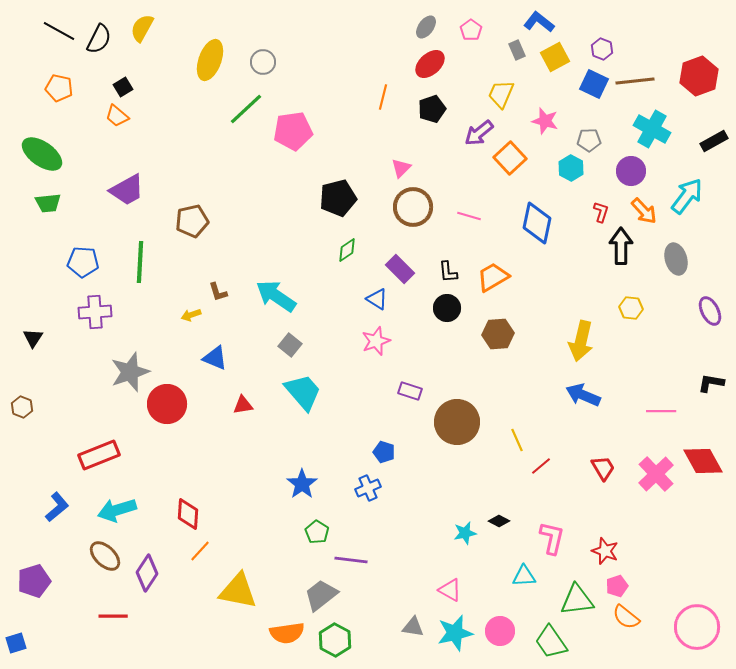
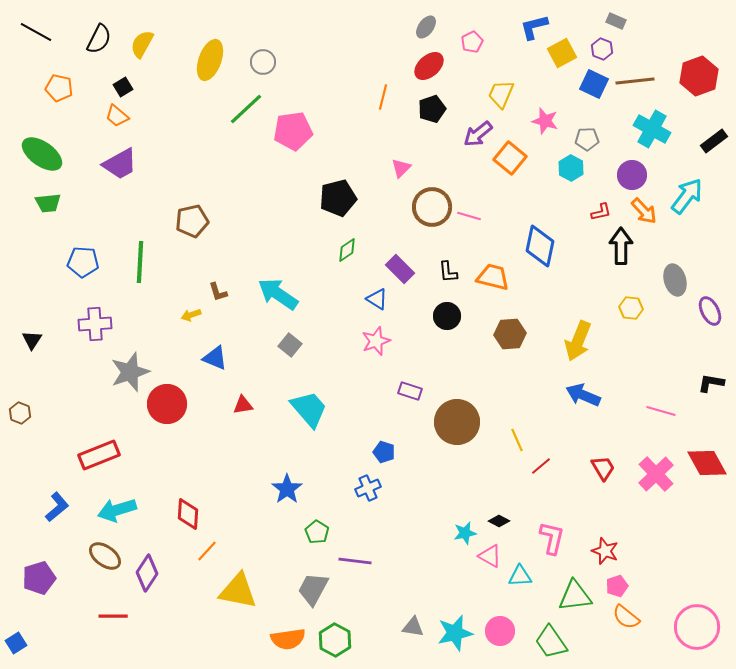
blue L-shape at (539, 22): moved 5 px left, 5 px down; rotated 52 degrees counterclockwise
yellow semicircle at (142, 28): moved 16 px down
pink pentagon at (471, 30): moved 1 px right, 12 px down; rotated 10 degrees clockwise
black line at (59, 31): moved 23 px left, 1 px down
gray rectangle at (517, 50): moved 99 px right, 29 px up; rotated 42 degrees counterclockwise
yellow square at (555, 57): moved 7 px right, 4 px up
red ellipse at (430, 64): moved 1 px left, 2 px down
purple arrow at (479, 133): moved 1 px left, 1 px down
gray pentagon at (589, 140): moved 2 px left, 1 px up
black rectangle at (714, 141): rotated 8 degrees counterclockwise
orange square at (510, 158): rotated 8 degrees counterclockwise
purple circle at (631, 171): moved 1 px right, 4 px down
purple trapezoid at (127, 190): moved 7 px left, 26 px up
brown circle at (413, 207): moved 19 px right
red L-shape at (601, 212): rotated 60 degrees clockwise
blue diamond at (537, 223): moved 3 px right, 23 px down
gray ellipse at (676, 259): moved 1 px left, 21 px down
orange trapezoid at (493, 277): rotated 44 degrees clockwise
cyan arrow at (276, 296): moved 2 px right, 2 px up
black circle at (447, 308): moved 8 px down
purple cross at (95, 312): moved 12 px down
brown hexagon at (498, 334): moved 12 px right
black triangle at (33, 338): moved 1 px left, 2 px down
yellow arrow at (581, 341): moved 3 px left; rotated 9 degrees clockwise
cyan trapezoid at (303, 392): moved 6 px right, 17 px down
brown hexagon at (22, 407): moved 2 px left, 6 px down
pink line at (661, 411): rotated 16 degrees clockwise
red diamond at (703, 461): moved 4 px right, 2 px down
blue star at (302, 484): moved 15 px left, 5 px down
orange line at (200, 551): moved 7 px right
brown ellipse at (105, 556): rotated 8 degrees counterclockwise
purple line at (351, 560): moved 4 px right, 1 px down
cyan triangle at (524, 576): moved 4 px left
purple pentagon at (34, 581): moved 5 px right, 3 px up
pink triangle at (450, 590): moved 40 px right, 34 px up
gray trapezoid at (321, 595): moved 8 px left, 6 px up; rotated 24 degrees counterclockwise
green triangle at (577, 600): moved 2 px left, 4 px up
orange semicircle at (287, 633): moved 1 px right, 6 px down
blue square at (16, 643): rotated 15 degrees counterclockwise
